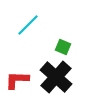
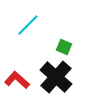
green square: moved 1 px right
red L-shape: rotated 40 degrees clockwise
